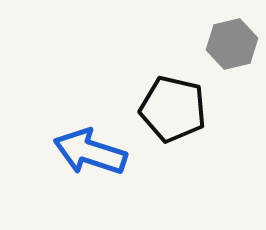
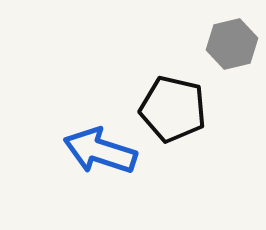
blue arrow: moved 10 px right, 1 px up
